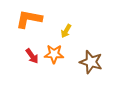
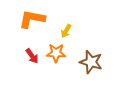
orange L-shape: moved 3 px right
orange star: moved 2 px right, 1 px up
